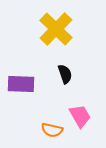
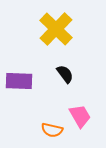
black semicircle: rotated 18 degrees counterclockwise
purple rectangle: moved 2 px left, 3 px up
